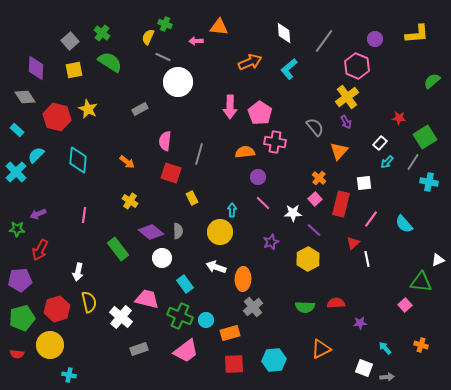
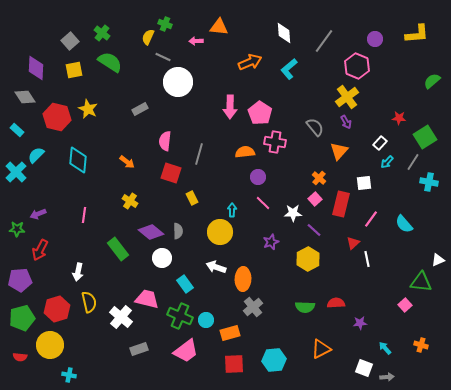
red semicircle at (17, 354): moved 3 px right, 3 px down
